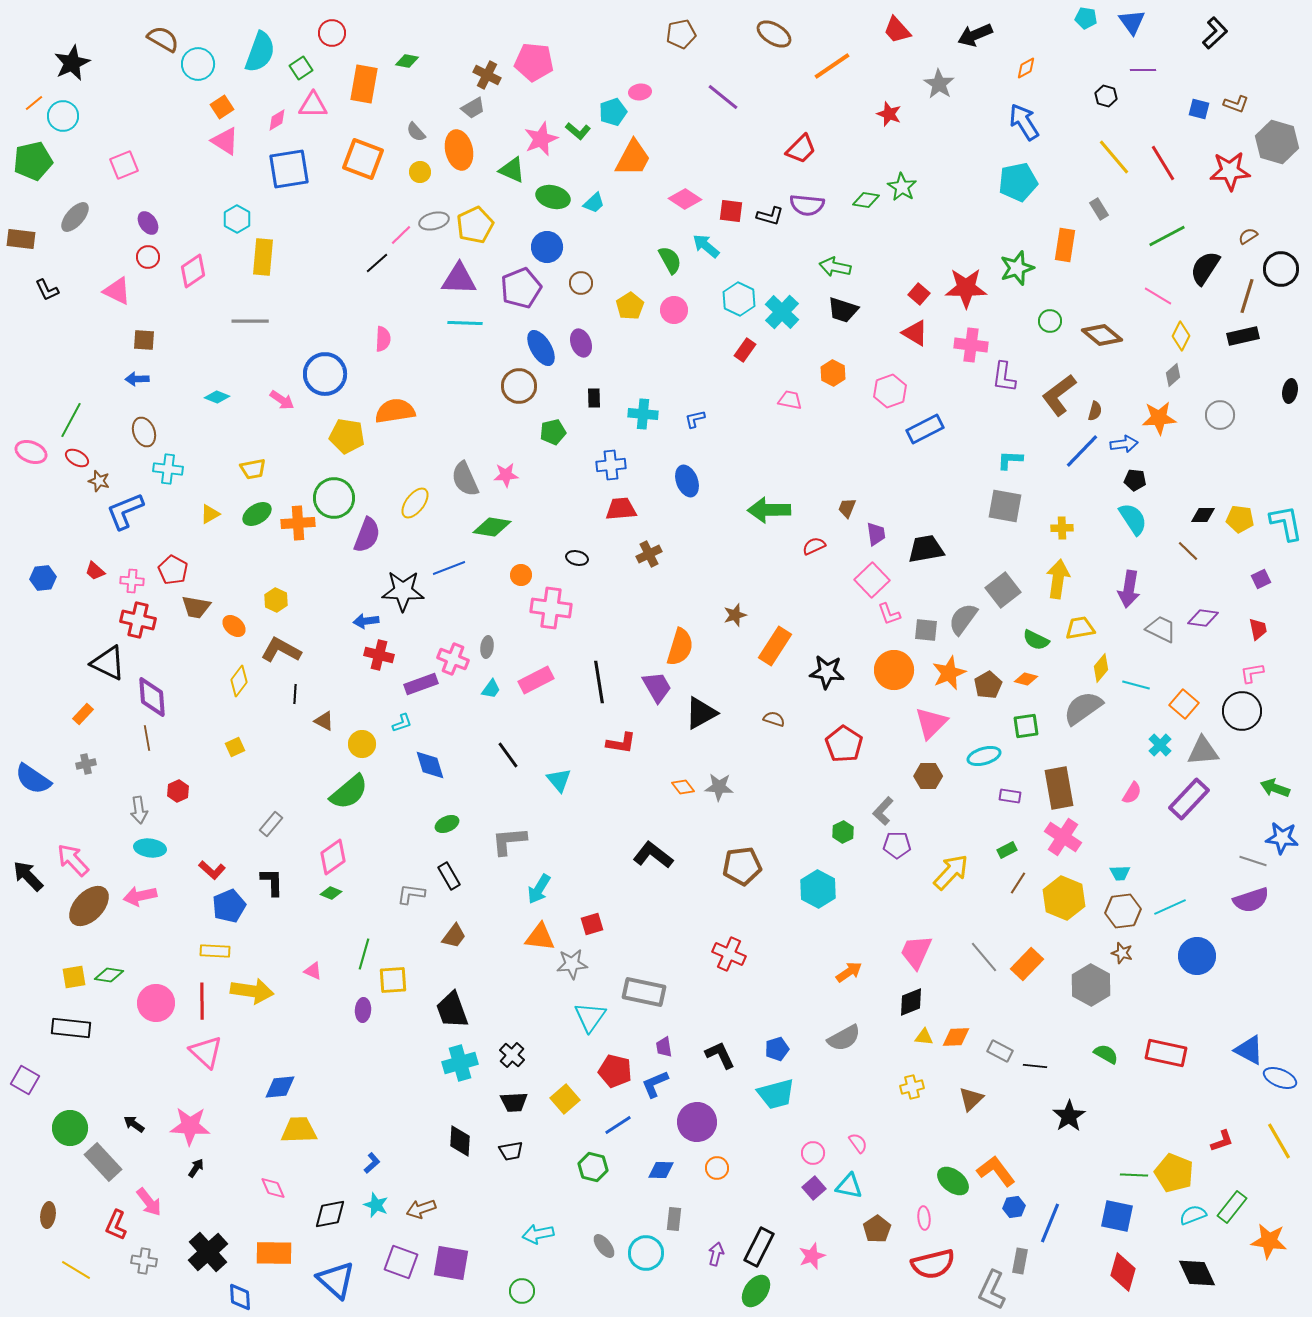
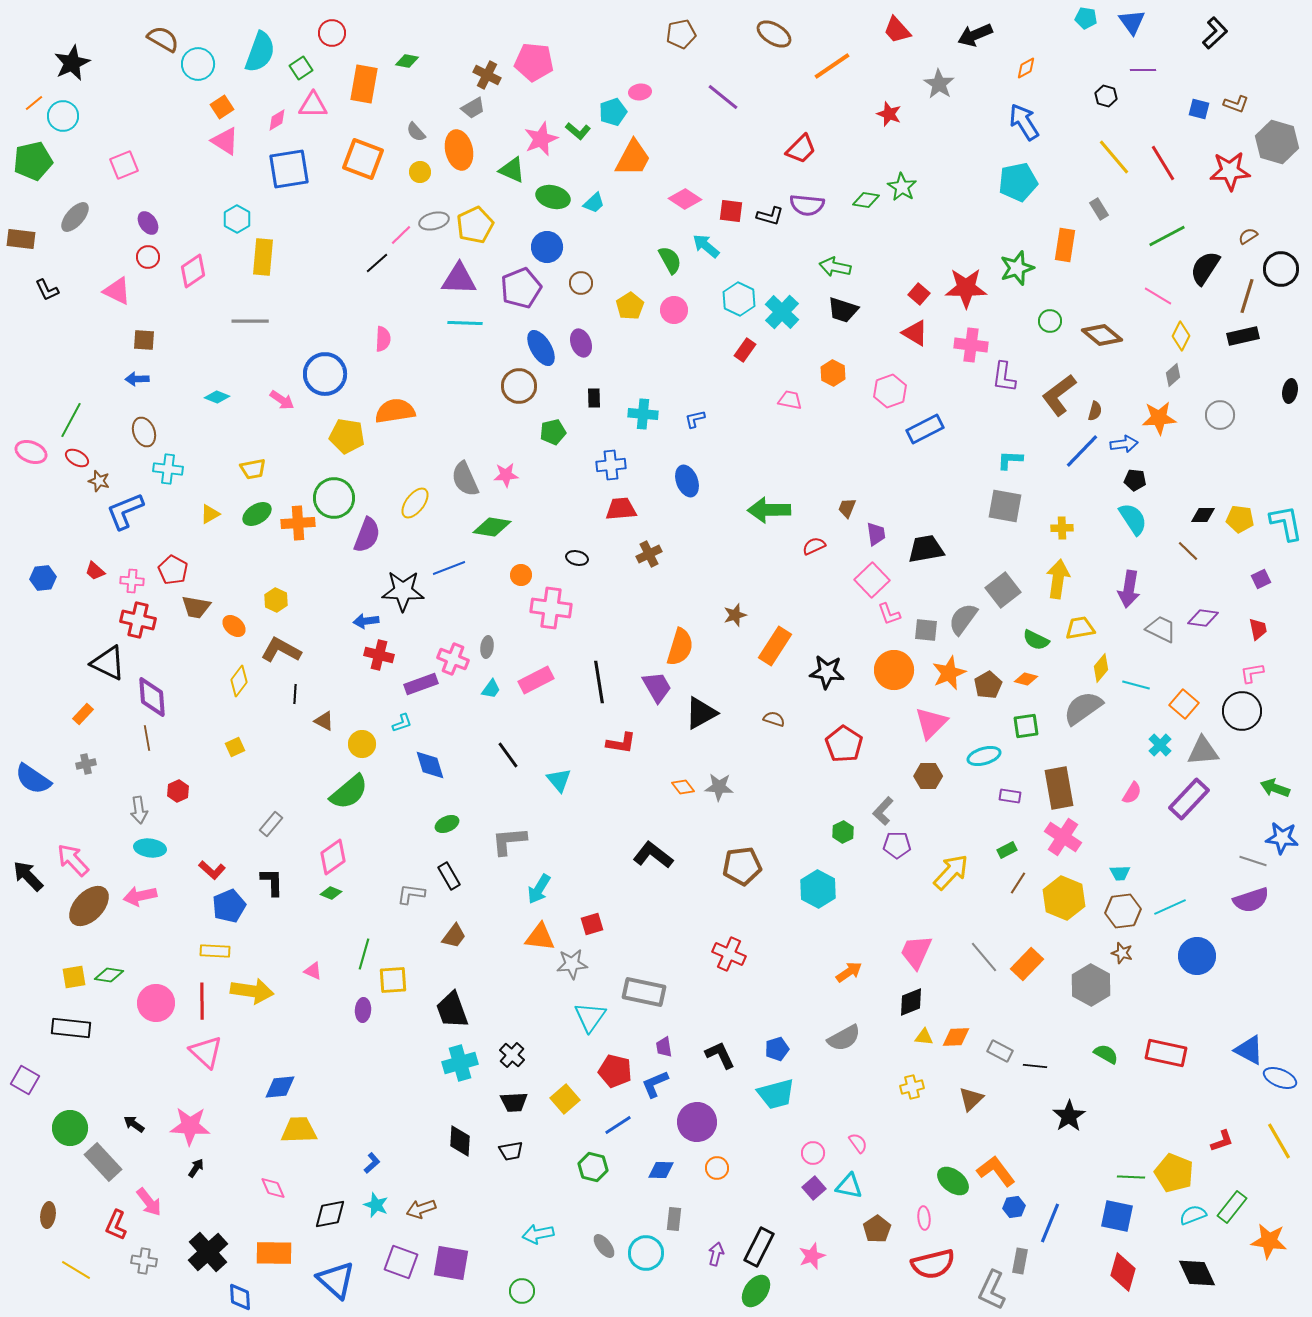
green line at (1134, 1175): moved 3 px left, 2 px down
